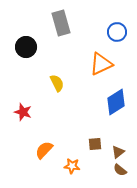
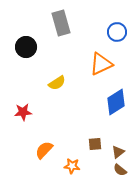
yellow semicircle: rotated 84 degrees clockwise
red star: rotated 24 degrees counterclockwise
